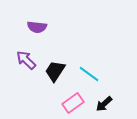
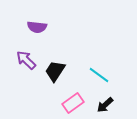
cyan line: moved 10 px right, 1 px down
black arrow: moved 1 px right, 1 px down
